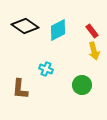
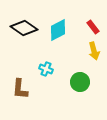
black diamond: moved 1 px left, 2 px down
red rectangle: moved 1 px right, 4 px up
green circle: moved 2 px left, 3 px up
